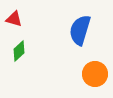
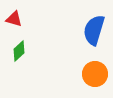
blue semicircle: moved 14 px right
